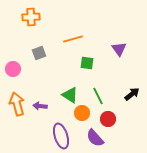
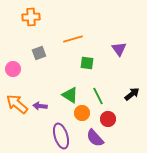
orange arrow: rotated 35 degrees counterclockwise
